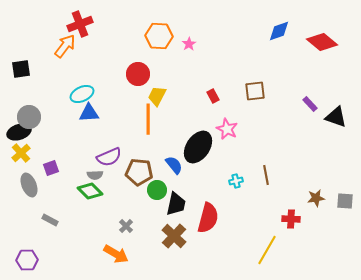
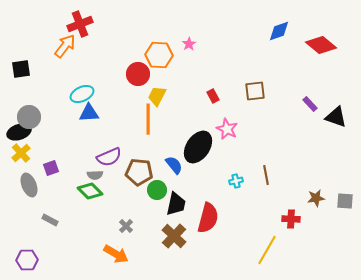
orange hexagon at (159, 36): moved 19 px down
red diamond at (322, 42): moved 1 px left, 3 px down
